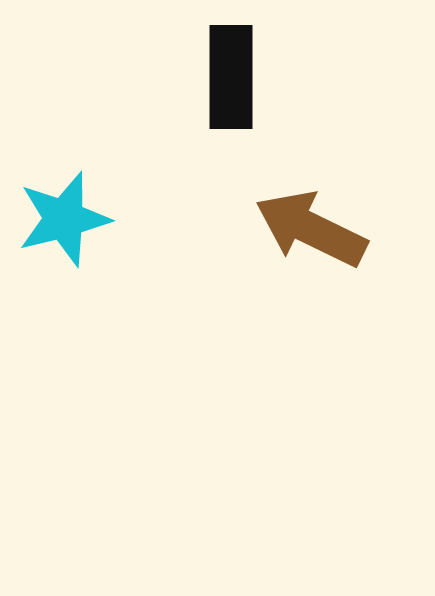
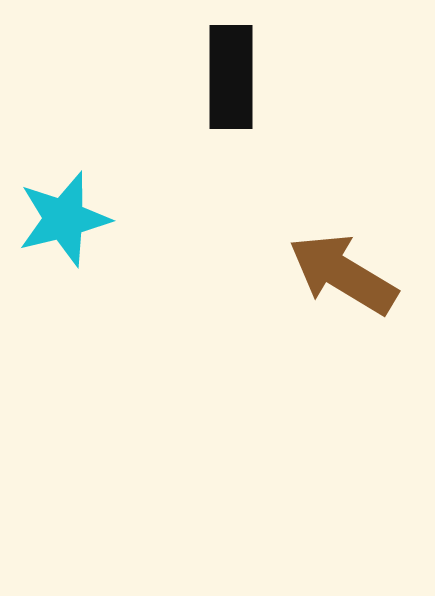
brown arrow: moved 32 px right, 45 px down; rotated 5 degrees clockwise
